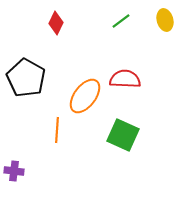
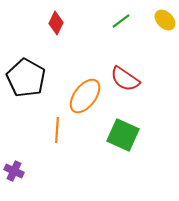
yellow ellipse: rotated 30 degrees counterclockwise
red semicircle: rotated 148 degrees counterclockwise
purple cross: rotated 18 degrees clockwise
